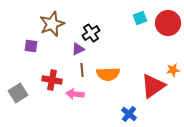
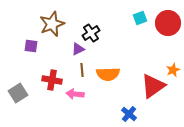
orange star: rotated 16 degrees counterclockwise
